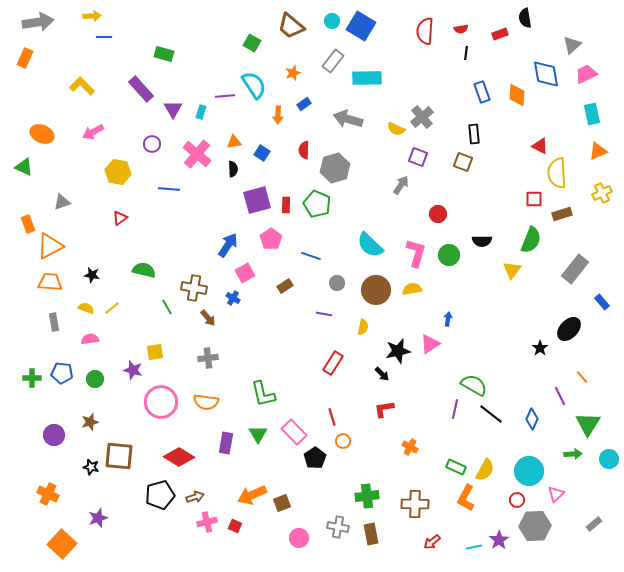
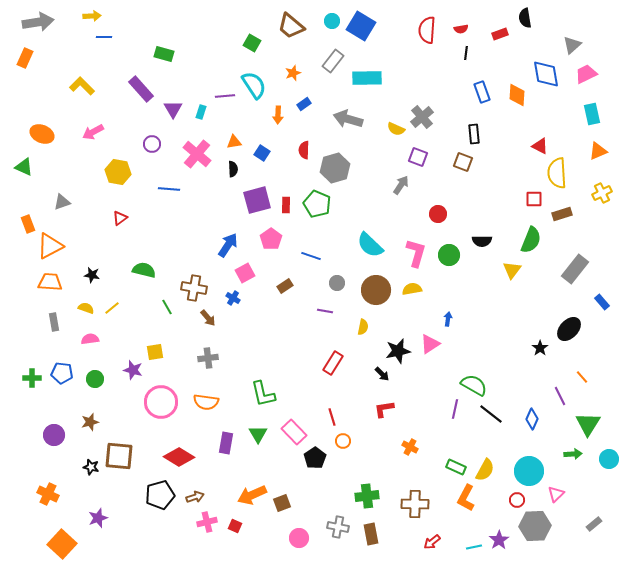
red semicircle at (425, 31): moved 2 px right, 1 px up
purple line at (324, 314): moved 1 px right, 3 px up
